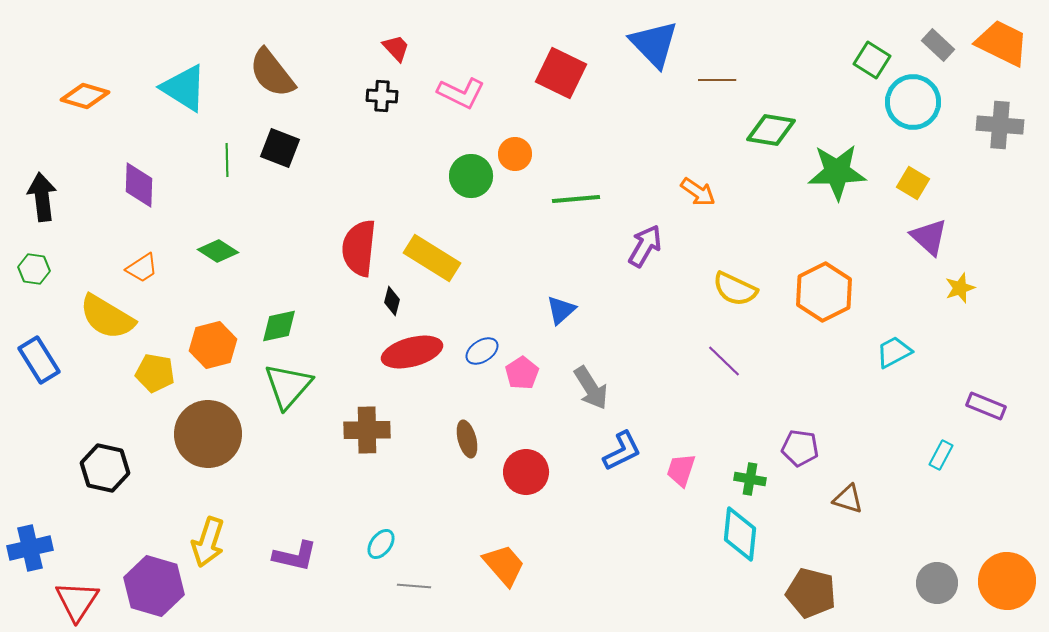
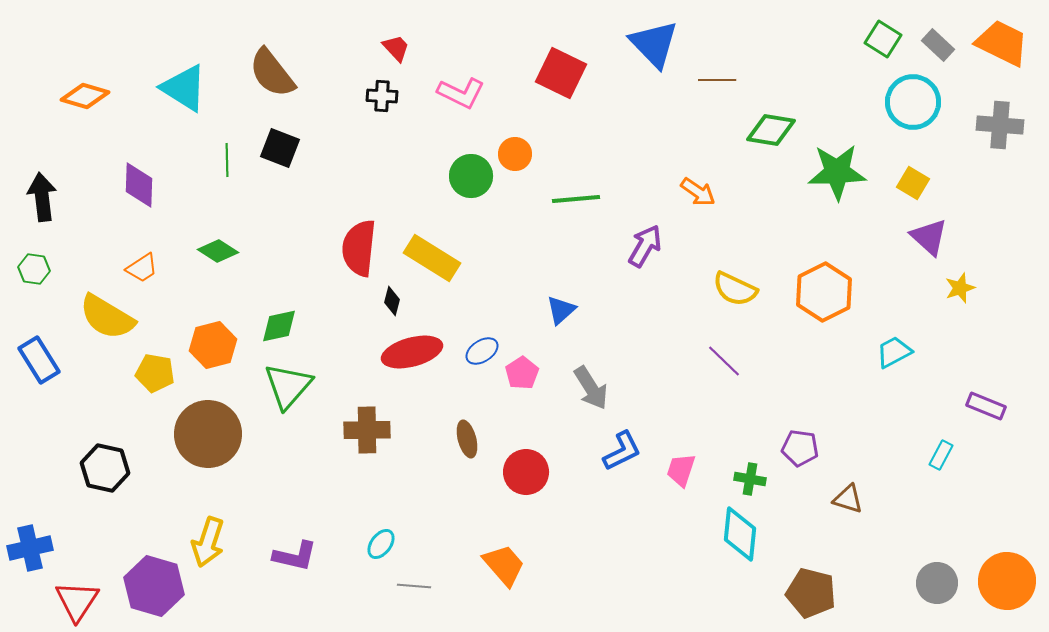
green square at (872, 60): moved 11 px right, 21 px up
